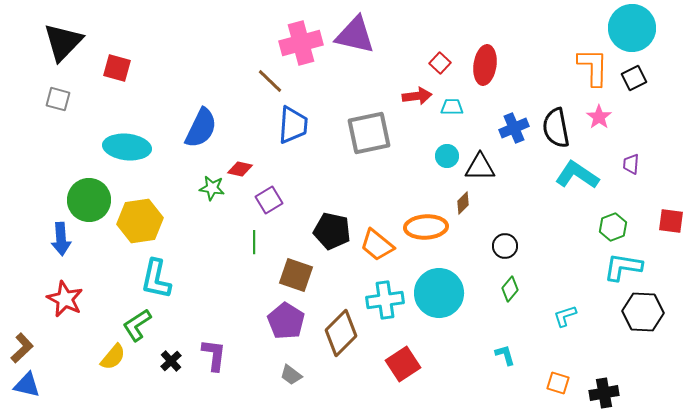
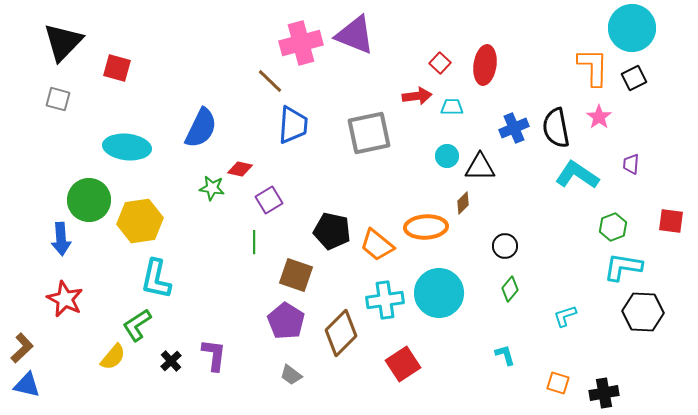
purple triangle at (355, 35): rotated 9 degrees clockwise
